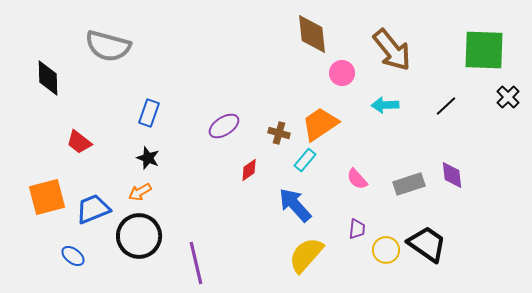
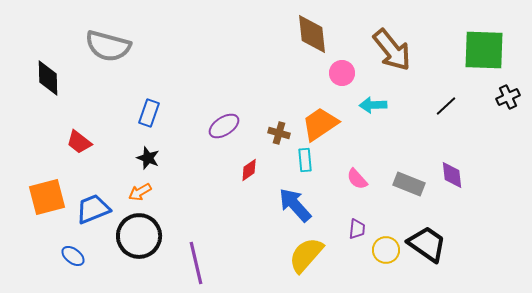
black cross: rotated 20 degrees clockwise
cyan arrow: moved 12 px left
cyan rectangle: rotated 45 degrees counterclockwise
gray rectangle: rotated 40 degrees clockwise
